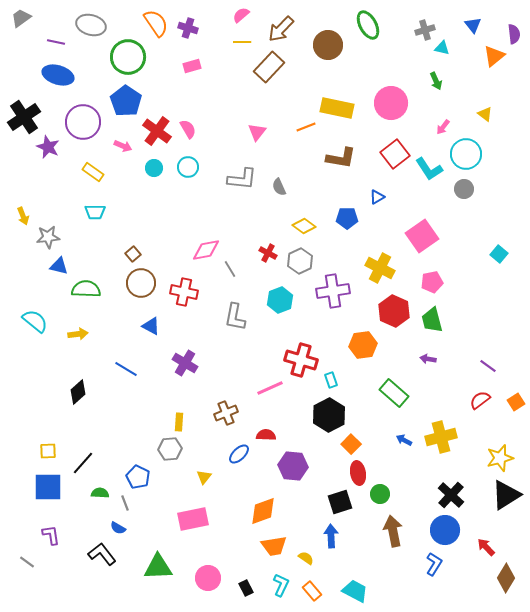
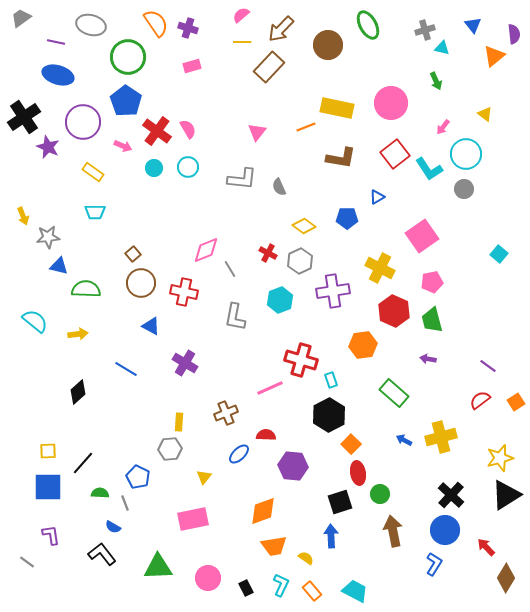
pink diamond at (206, 250): rotated 12 degrees counterclockwise
blue semicircle at (118, 528): moved 5 px left, 1 px up
